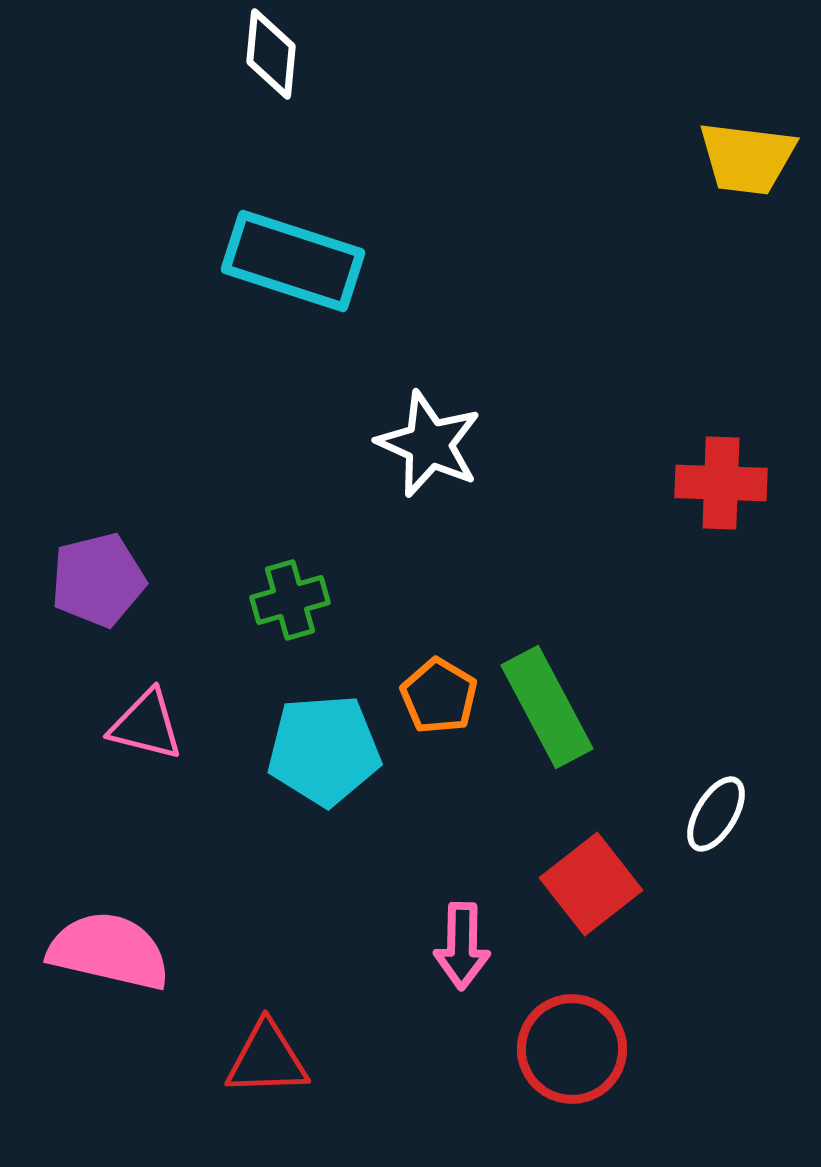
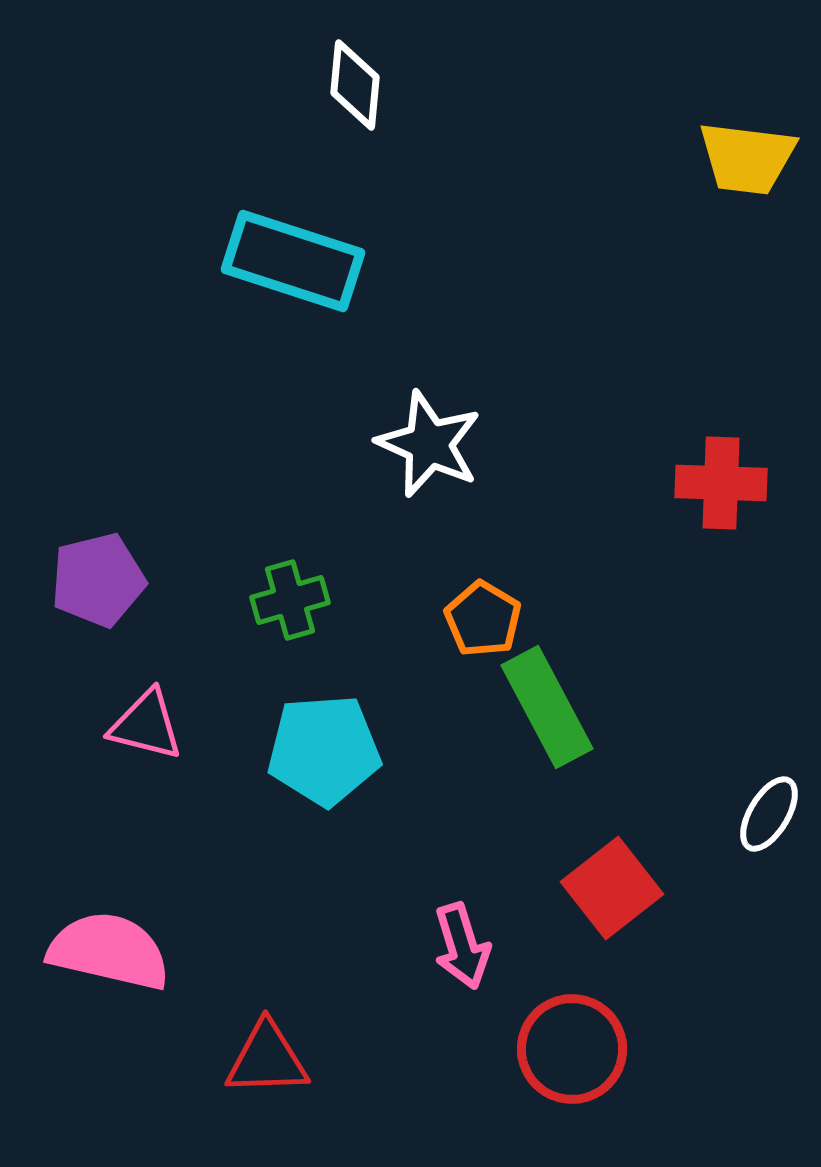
white diamond: moved 84 px right, 31 px down
orange pentagon: moved 44 px right, 77 px up
white ellipse: moved 53 px right
red square: moved 21 px right, 4 px down
pink arrow: rotated 18 degrees counterclockwise
